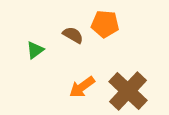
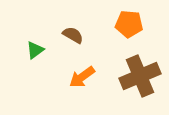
orange pentagon: moved 24 px right
orange arrow: moved 10 px up
brown cross: moved 12 px right, 15 px up; rotated 24 degrees clockwise
